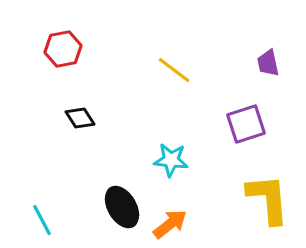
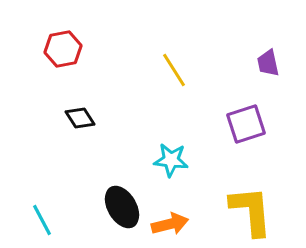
yellow line: rotated 21 degrees clockwise
yellow L-shape: moved 17 px left, 12 px down
orange arrow: rotated 24 degrees clockwise
